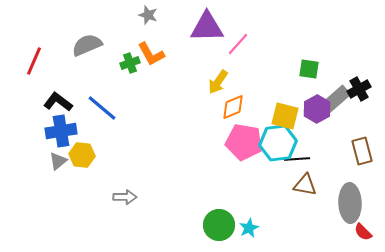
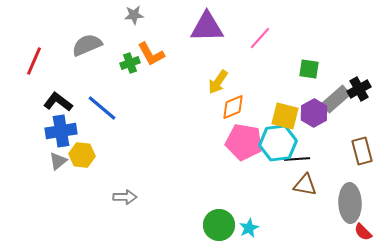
gray star: moved 14 px left; rotated 24 degrees counterclockwise
pink line: moved 22 px right, 6 px up
purple hexagon: moved 3 px left, 4 px down
